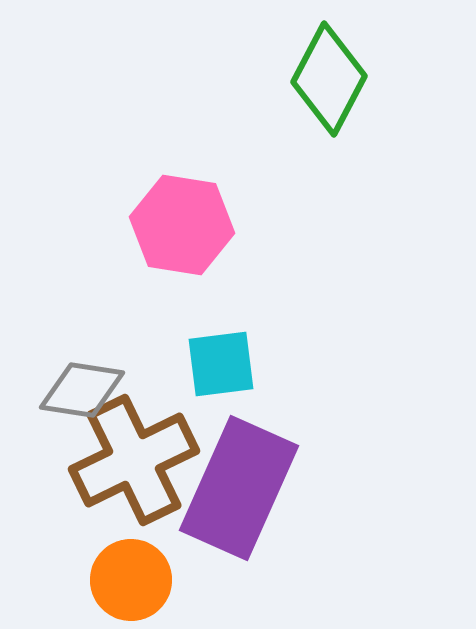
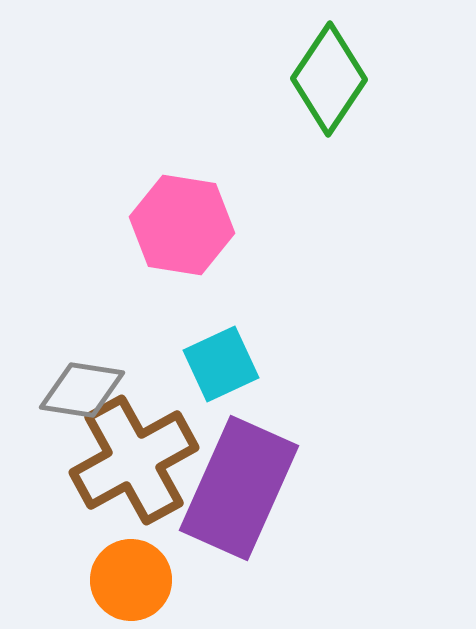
green diamond: rotated 6 degrees clockwise
cyan square: rotated 18 degrees counterclockwise
brown cross: rotated 3 degrees counterclockwise
